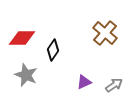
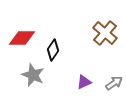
gray star: moved 7 px right
gray arrow: moved 2 px up
